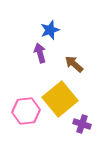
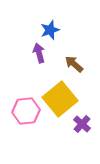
purple arrow: moved 1 px left
purple cross: rotated 24 degrees clockwise
